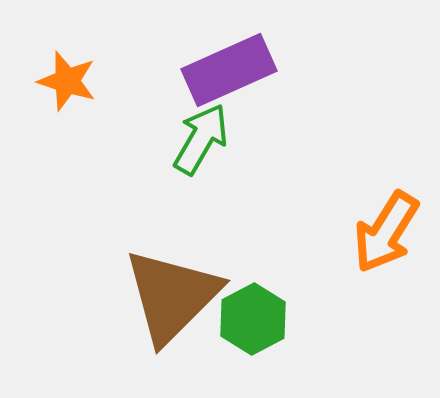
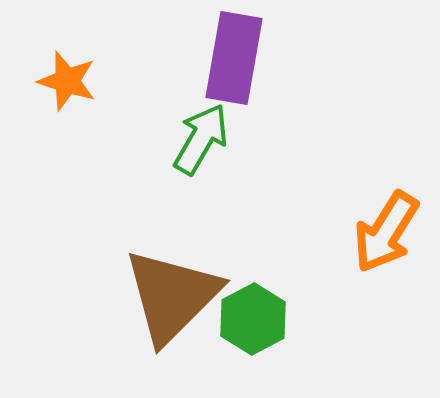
purple rectangle: moved 5 px right, 12 px up; rotated 56 degrees counterclockwise
